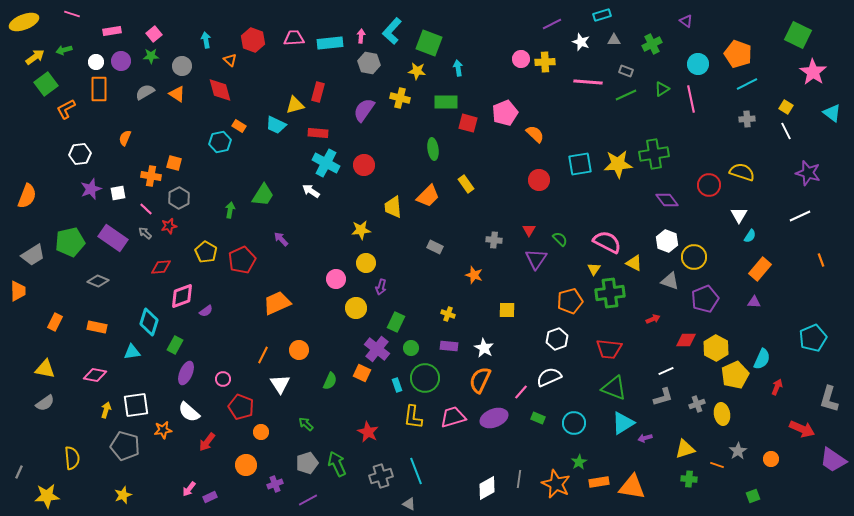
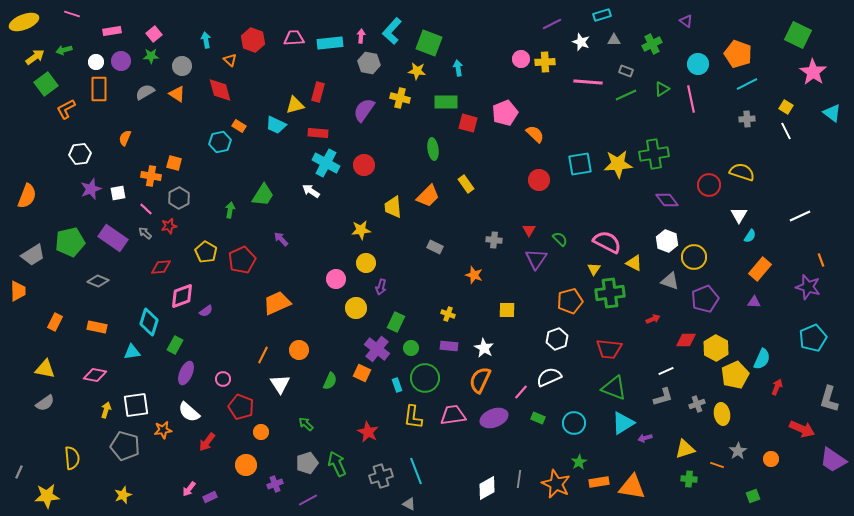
purple star at (808, 173): moved 114 px down
pink trapezoid at (453, 417): moved 2 px up; rotated 8 degrees clockwise
